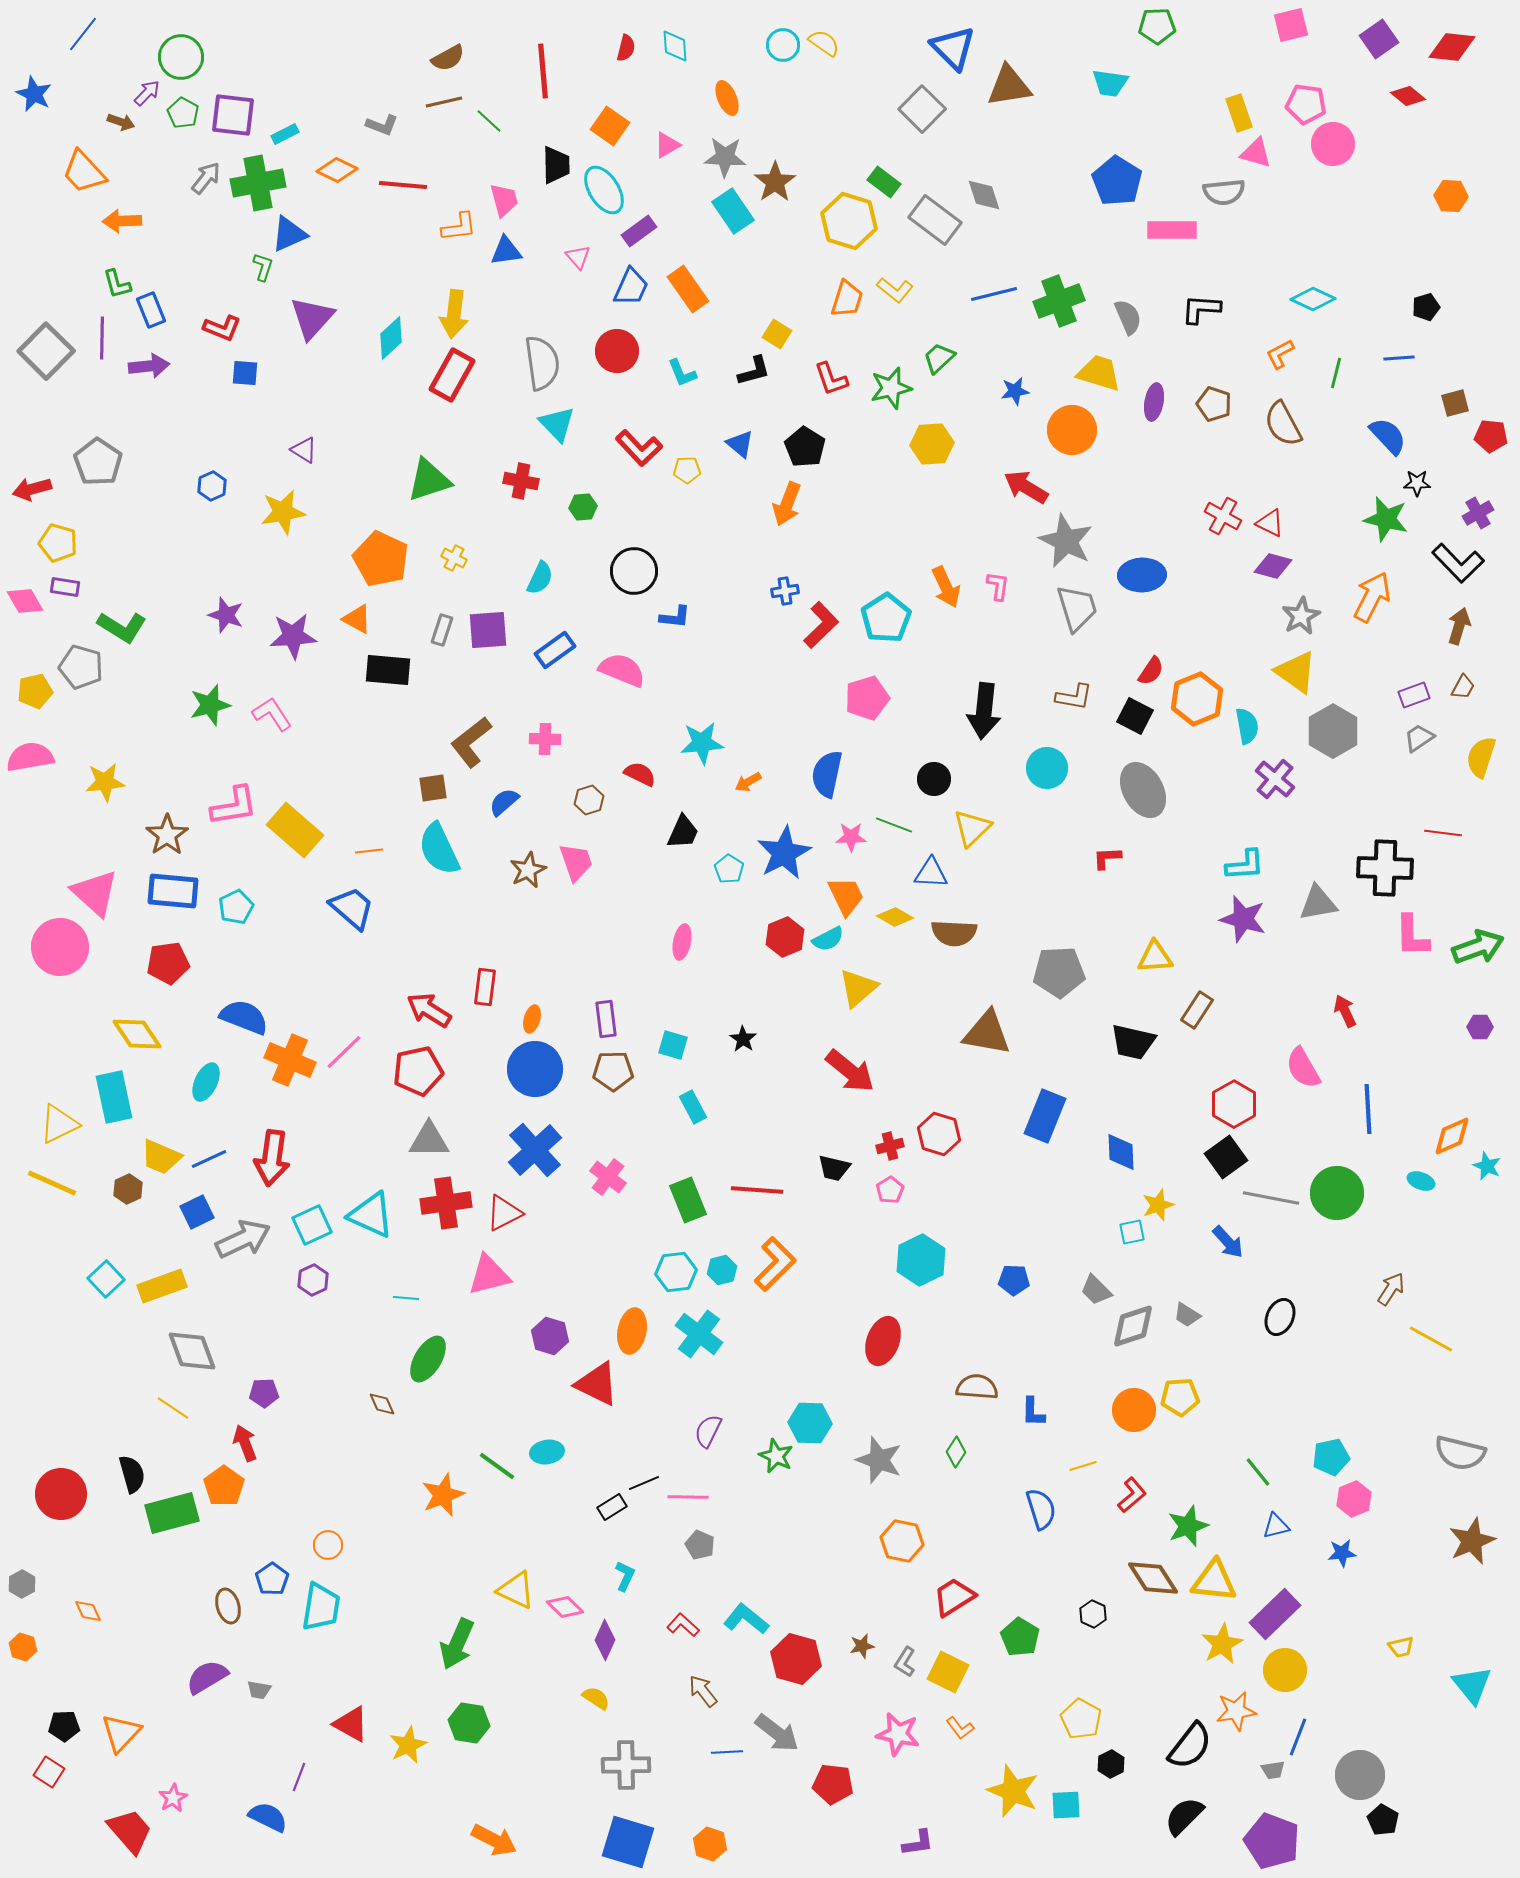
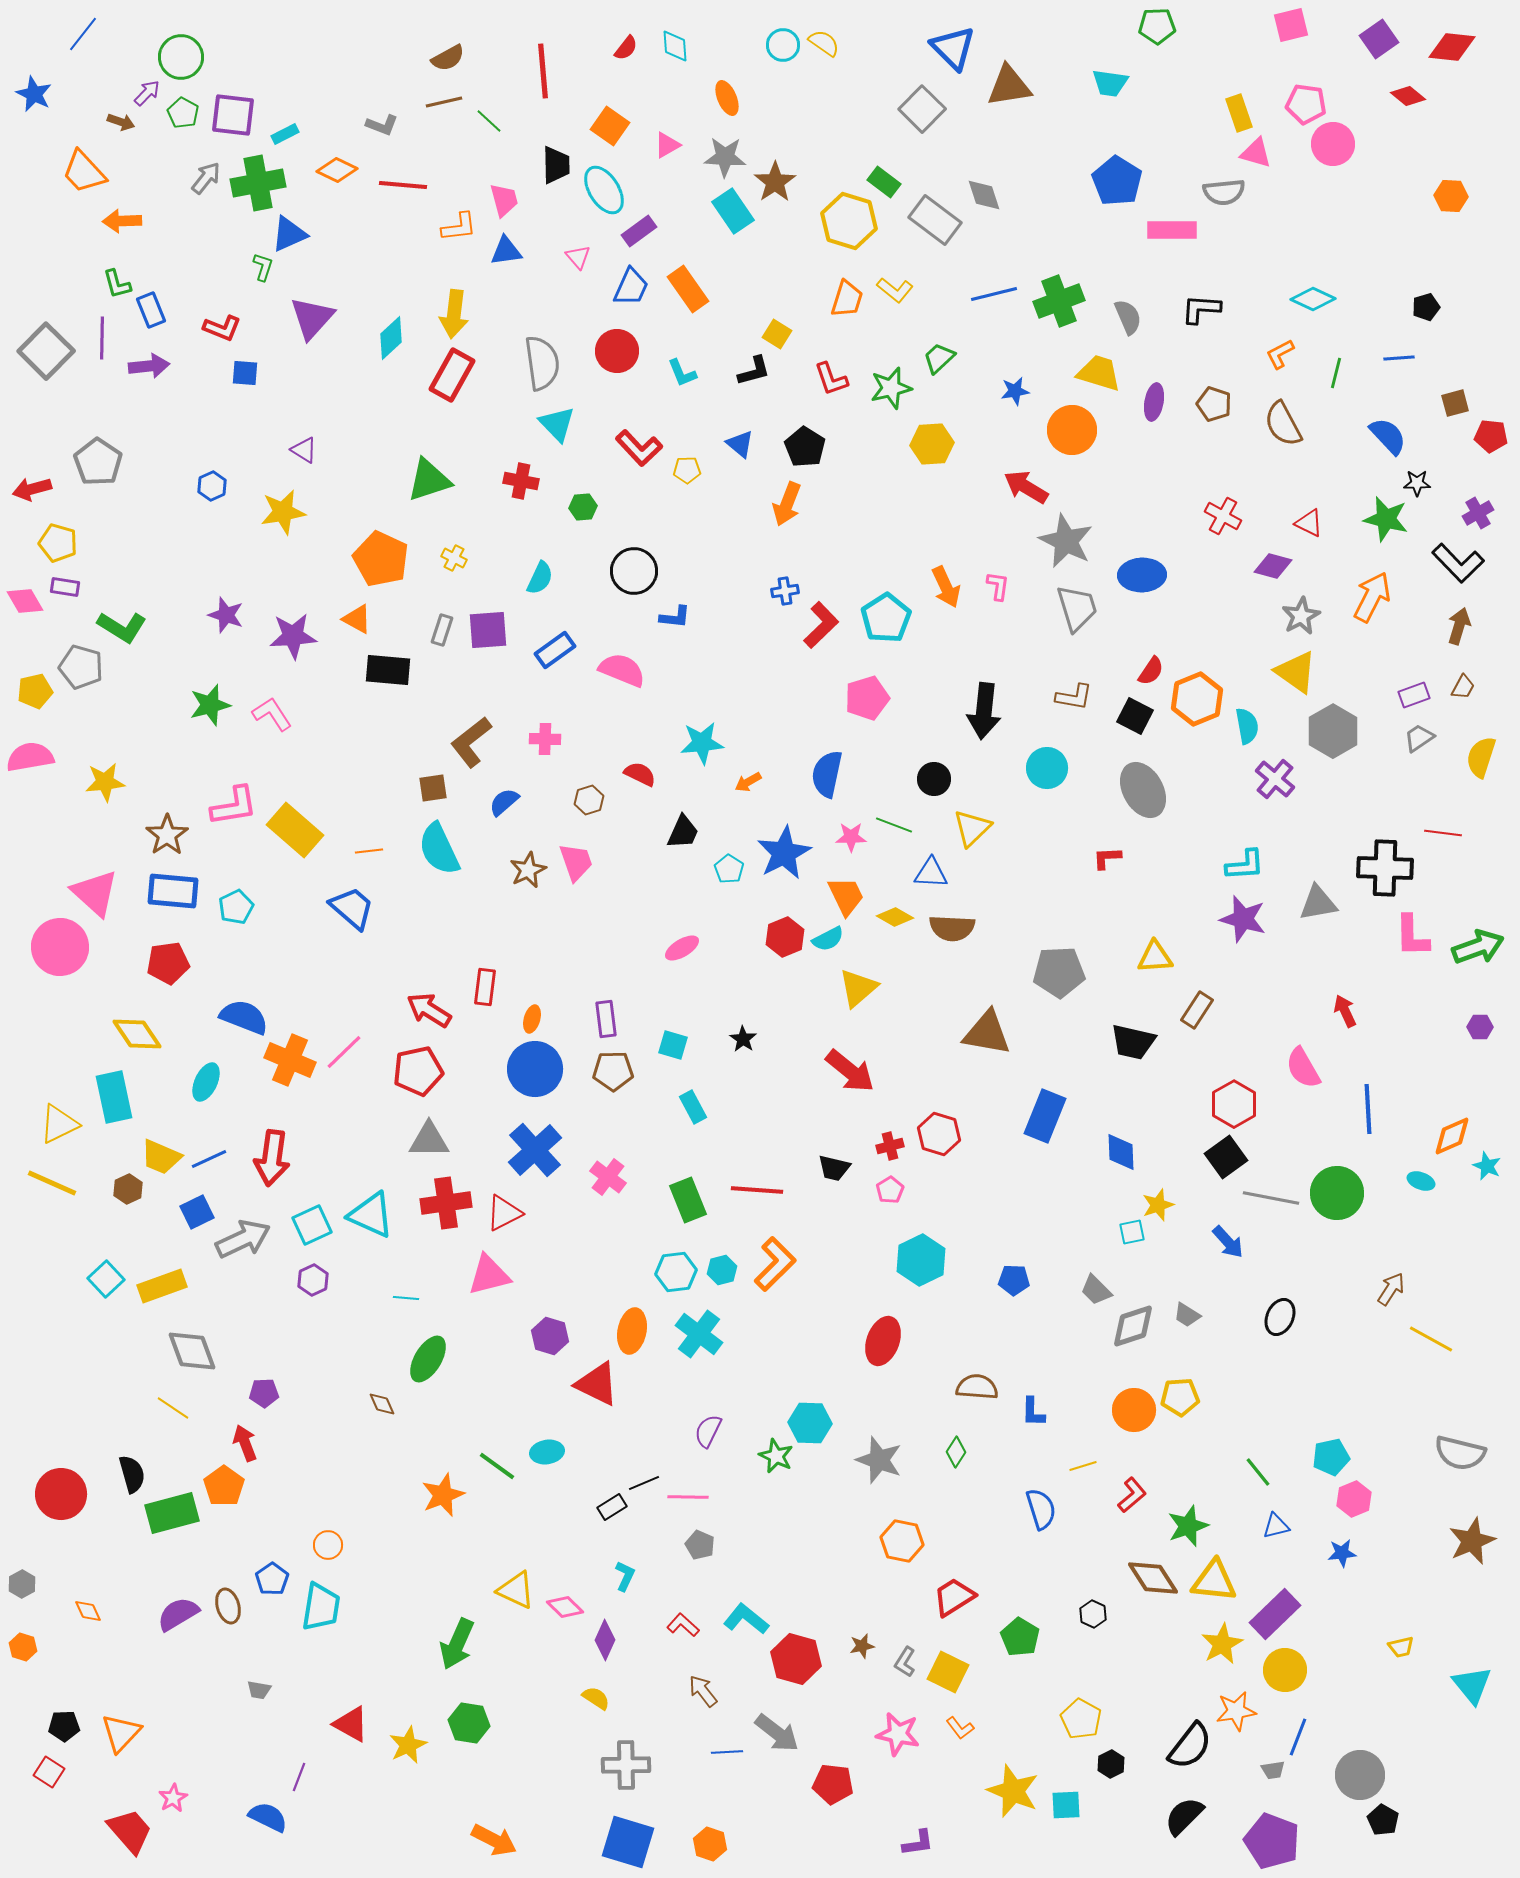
red semicircle at (626, 48): rotated 24 degrees clockwise
red triangle at (1270, 523): moved 39 px right
brown semicircle at (954, 933): moved 2 px left, 5 px up
pink ellipse at (682, 942): moved 6 px down; rotated 48 degrees clockwise
purple semicircle at (207, 1677): moved 29 px left, 63 px up
